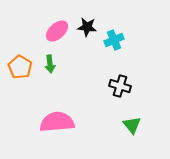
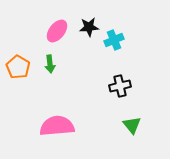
black star: moved 2 px right; rotated 12 degrees counterclockwise
pink ellipse: rotated 10 degrees counterclockwise
orange pentagon: moved 2 px left
black cross: rotated 30 degrees counterclockwise
pink semicircle: moved 4 px down
